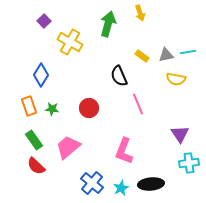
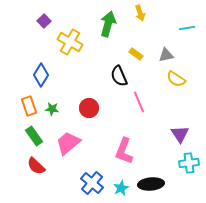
cyan line: moved 1 px left, 24 px up
yellow rectangle: moved 6 px left, 2 px up
yellow semicircle: rotated 24 degrees clockwise
pink line: moved 1 px right, 2 px up
green rectangle: moved 4 px up
pink trapezoid: moved 4 px up
